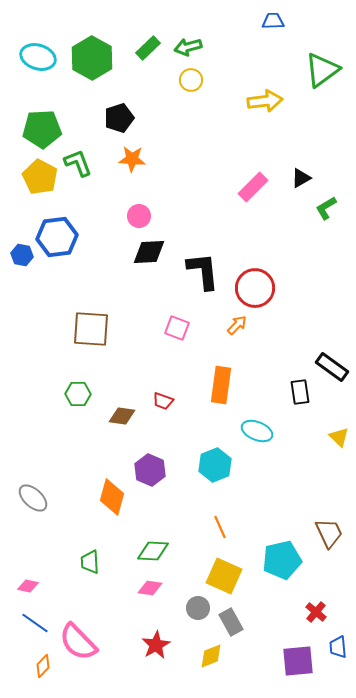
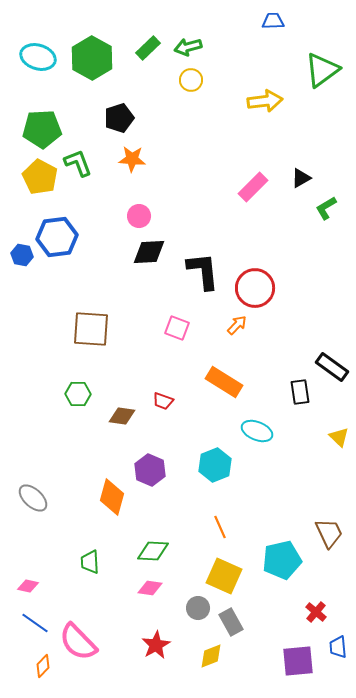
orange rectangle at (221, 385): moved 3 px right, 3 px up; rotated 66 degrees counterclockwise
